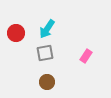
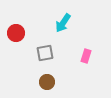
cyan arrow: moved 16 px right, 6 px up
pink rectangle: rotated 16 degrees counterclockwise
